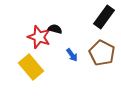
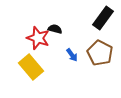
black rectangle: moved 1 px left, 1 px down
red star: moved 1 px left, 1 px down
brown pentagon: moved 2 px left
